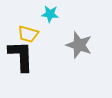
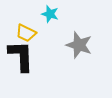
cyan star: rotated 12 degrees clockwise
yellow trapezoid: moved 2 px left, 1 px up; rotated 10 degrees clockwise
